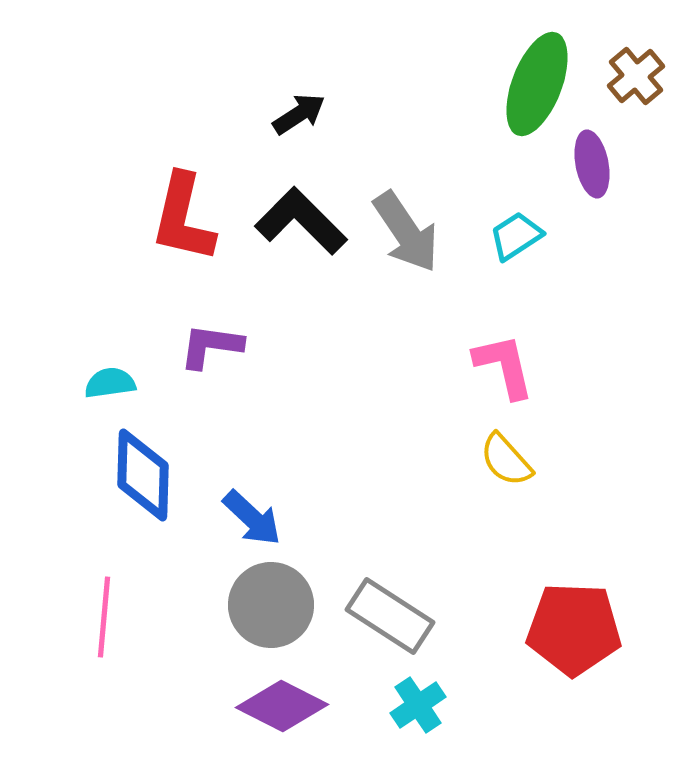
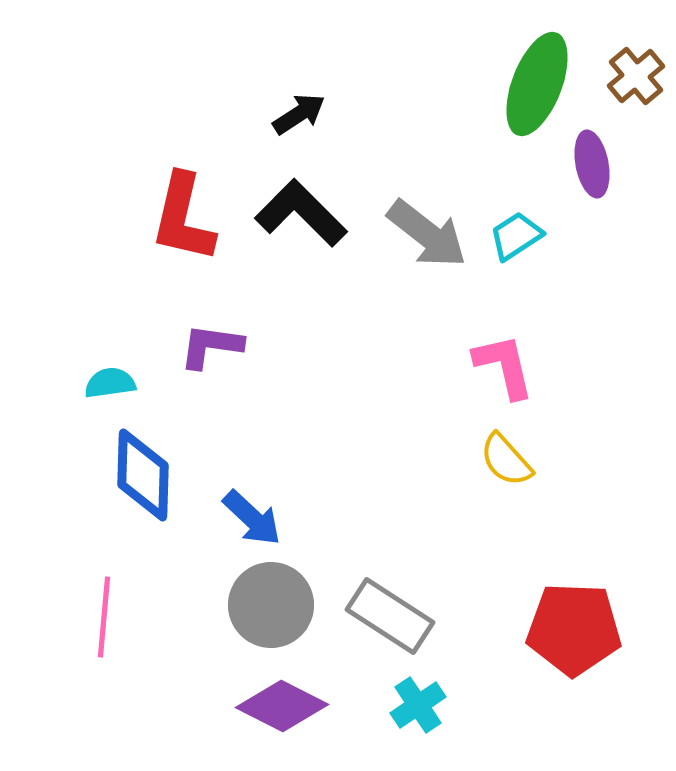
black L-shape: moved 8 px up
gray arrow: moved 21 px right, 2 px down; rotated 18 degrees counterclockwise
